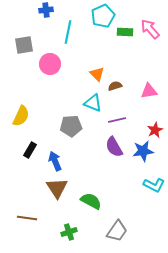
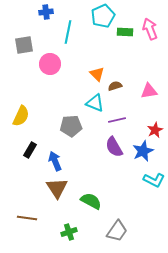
blue cross: moved 2 px down
pink arrow: rotated 20 degrees clockwise
cyan triangle: moved 2 px right
blue star: rotated 15 degrees counterclockwise
cyan L-shape: moved 5 px up
